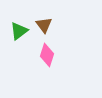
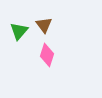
green triangle: rotated 12 degrees counterclockwise
